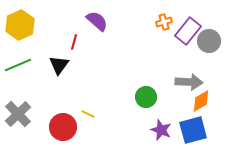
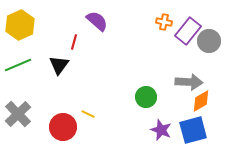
orange cross: rotated 28 degrees clockwise
